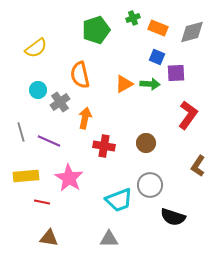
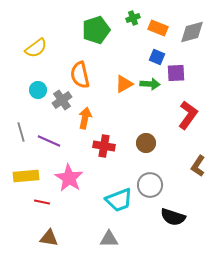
gray cross: moved 2 px right, 2 px up
